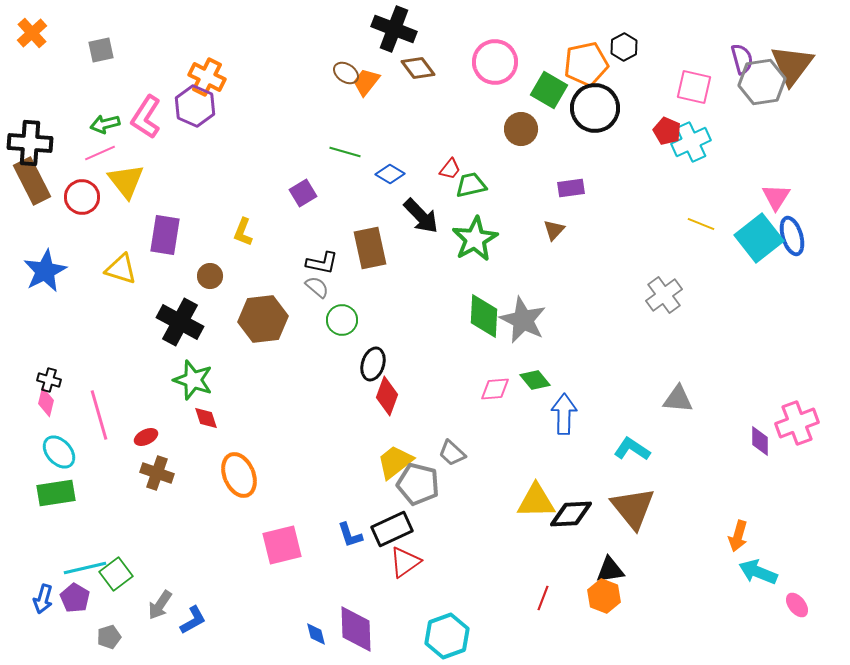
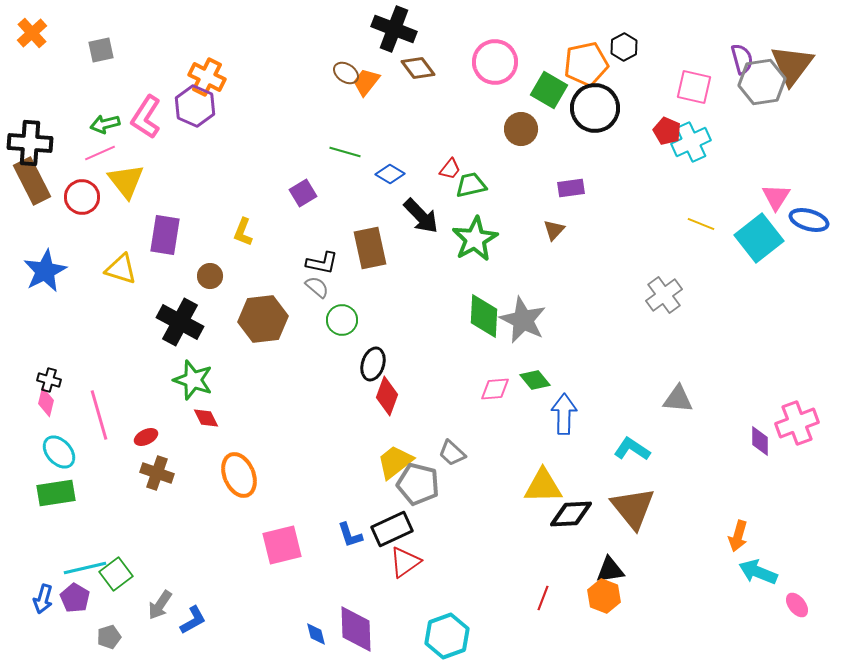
blue ellipse at (792, 236): moved 17 px right, 16 px up; rotated 57 degrees counterclockwise
red diamond at (206, 418): rotated 8 degrees counterclockwise
yellow triangle at (536, 501): moved 7 px right, 15 px up
